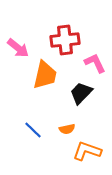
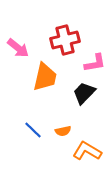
red cross: rotated 8 degrees counterclockwise
pink L-shape: rotated 105 degrees clockwise
orange trapezoid: moved 2 px down
black trapezoid: moved 3 px right
orange semicircle: moved 4 px left, 2 px down
orange L-shape: rotated 12 degrees clockwise
